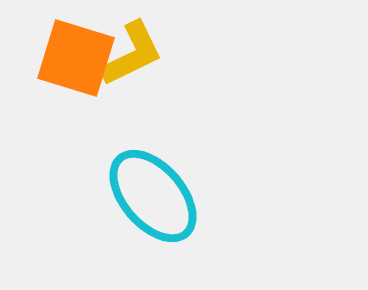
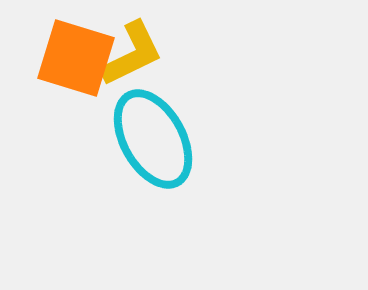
cyan ellipse: moved 57 px up; rotated 12 degrees clockwise
